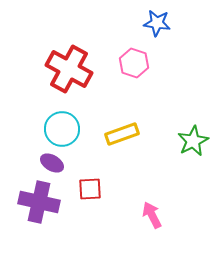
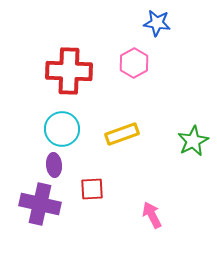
pink hexagon: rotated 12 degrees clockwise
red cross: moved 2 px down; rotated 27 degrees counterclockwise
purple ellipse: moved 2 px right, 2 px down; rotated 55 degrees clockwise
red square: moved 2 px right
purple cross: moved 1 px right, 2 px down
